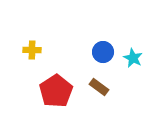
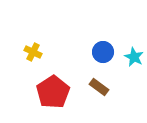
yellow cross: moved 1 px right, 2 px down; rotated 24 degrees clockwise
cyan star: moved 1 px right, 1 px up
red pentagon: moved 3 px left, 1 px down
